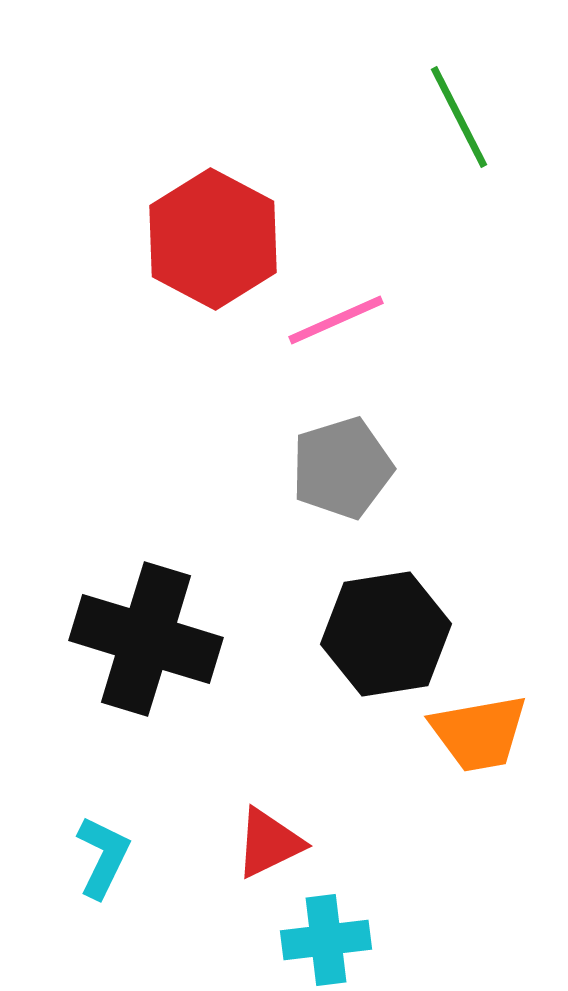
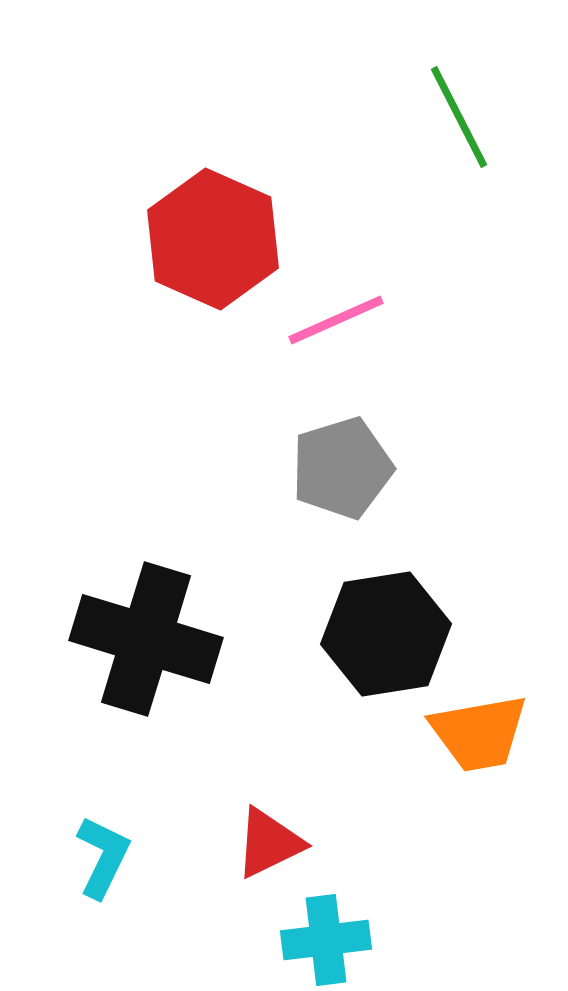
red hexagon: rotated 4 degrees counterclockwise
